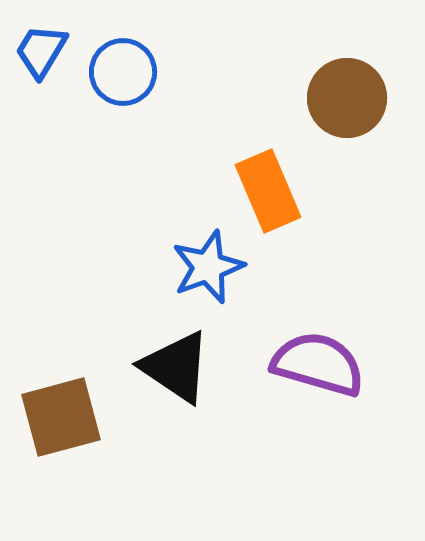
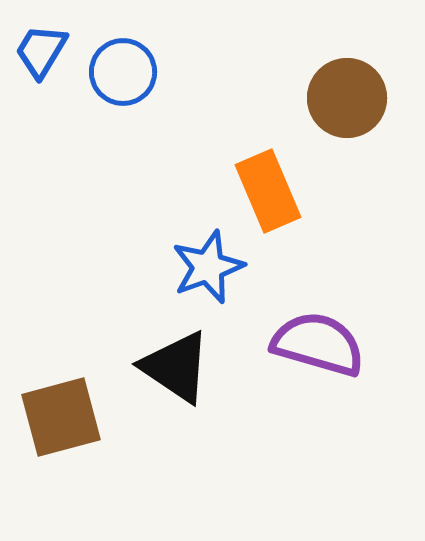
purple semicircle: moved 20 px up
